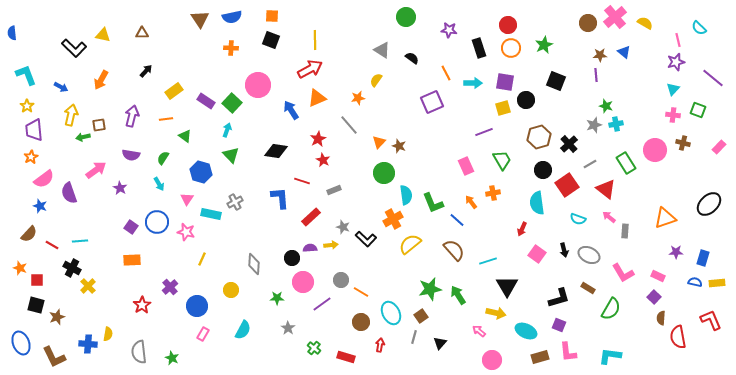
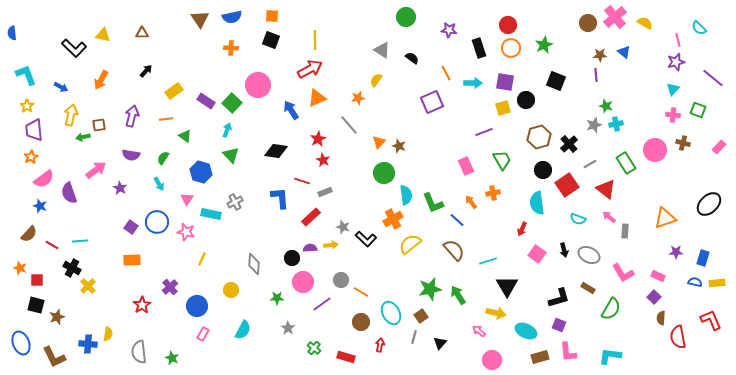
gray rectangle at (334, 190): moved 9 px left, 2 px down
